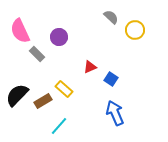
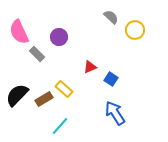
pink semicircle: moved 1 px left, 1 px down
brown rectangle: moved 1 px right, 2 px up
blue arrow: rotated 10 degrees counterclockwise
cyan line: moved 1 px right
